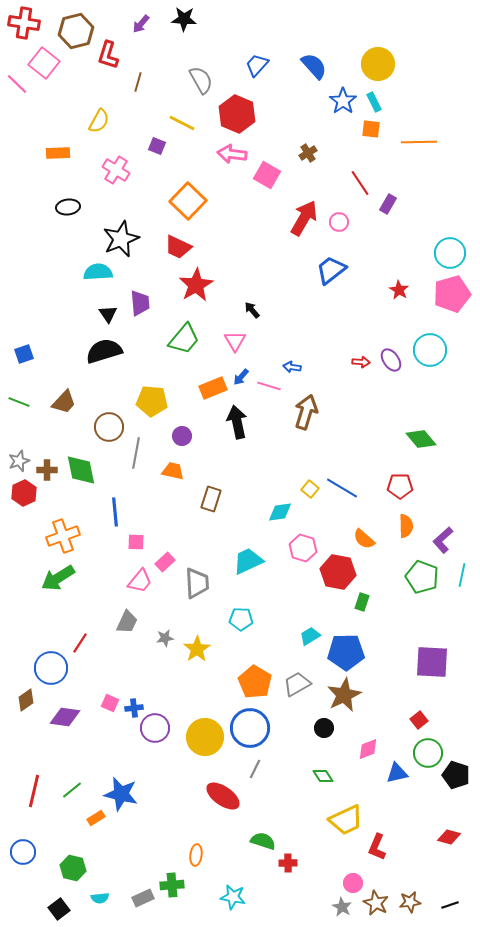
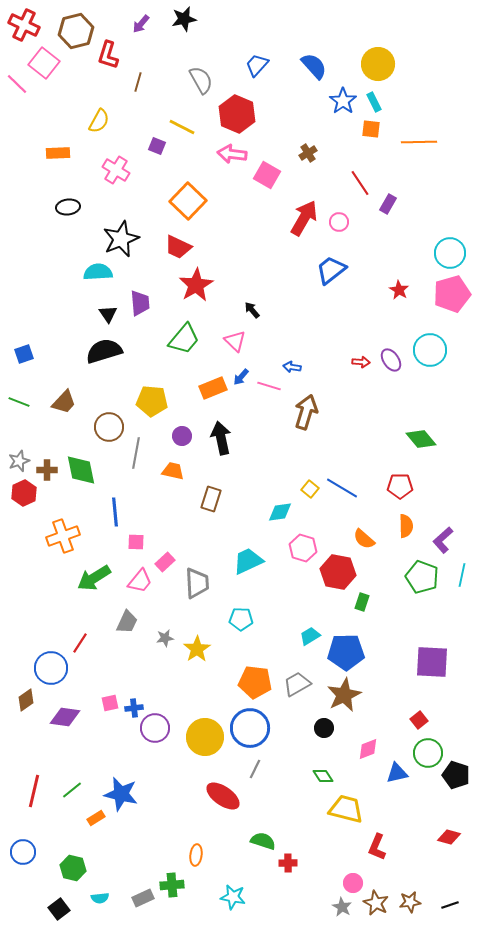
black star at (184, 19): rotated 15 degrees counterclockwise
red cross at (24, 23): moved 2 px down; rotated 16 degrees clockwise
yellow line at (182, 123): moved 4 px down
pink triangle at (235, 341): rotated 15 degrees counterclockwise
black arrow at (237, 422): moved 16 px left, 16 px down
green arrow at (58, 578): moved 36 px right
orange pentagon at (255, 682): rotated 24 degrees counterclockwise
pink square at (110, 703): rotated 36 degrees counterclockwise
yellow trapezoid at (346, 820): moved 11 px up; rotated 141 degrees counterclockwise
